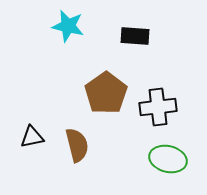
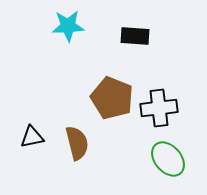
cyan star: rotated 16 degrees counterclockwise
brown pentagon: moved 6 px right, 5 px down; rotated 15 degrees counterclockwise
black cross: moved 1 px right, 1 px down
brown semicircle: moved 2 px up
green ellipse: rotated 36 degrees clockwise
